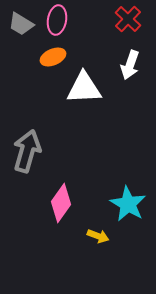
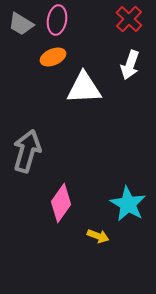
red cross: moved 1 px right
